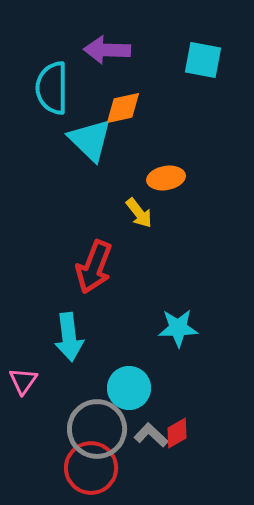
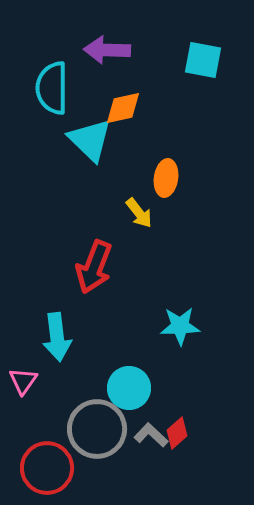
orange ellipse: rotated 72 degrees counterclockwise
cyan star: moved 2 px right, 2 px up
cyan arrow: moved 12 px left
red diamond: rotated 12 degrees counterclockwise
red circle: moved 44 px left
